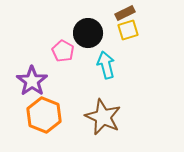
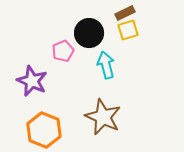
black circle: moved 1 px right
pink pentagon: rotated 20 degrees clockwise
purple star: rotated 12 degrees counterclockwise
orange hexagon: moved 15 px down
